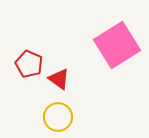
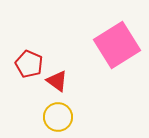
red triangle: moved 2 px left, 2 px down
